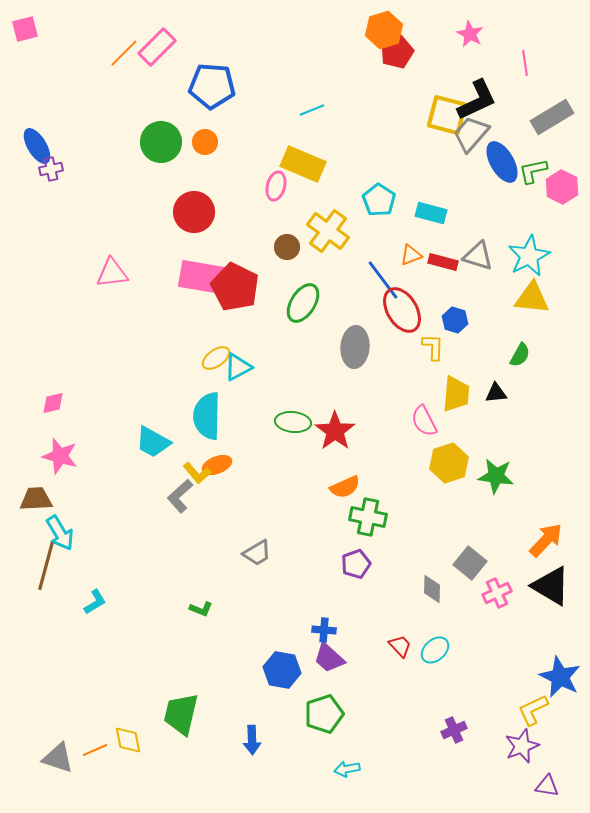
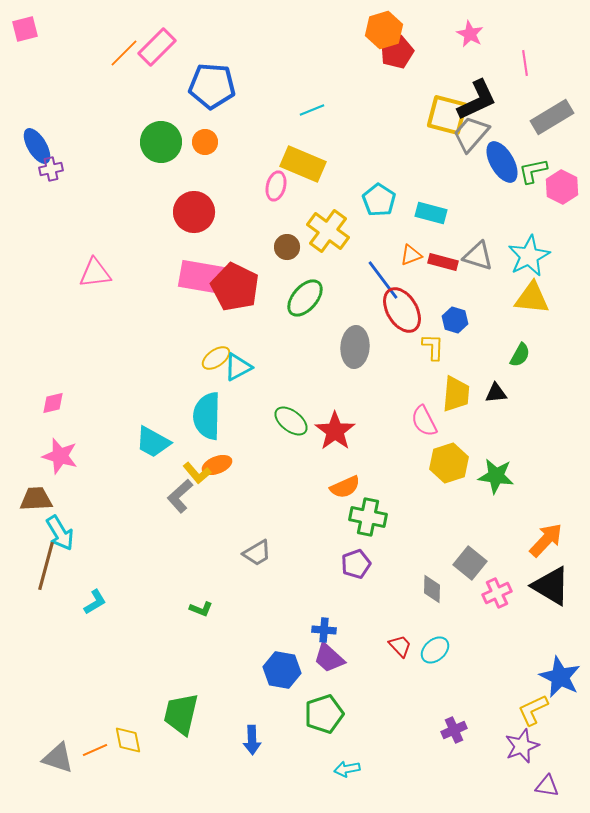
pink triangle at (112, 273): moved 17 px left
green ellipse at (303, 303): moved 2 px right, 5 px up; rotated 9 degrees clockwise
green ellipse at (293, 422): moved 2 px left, 1 px up; rotated 32 degrees clockwise
